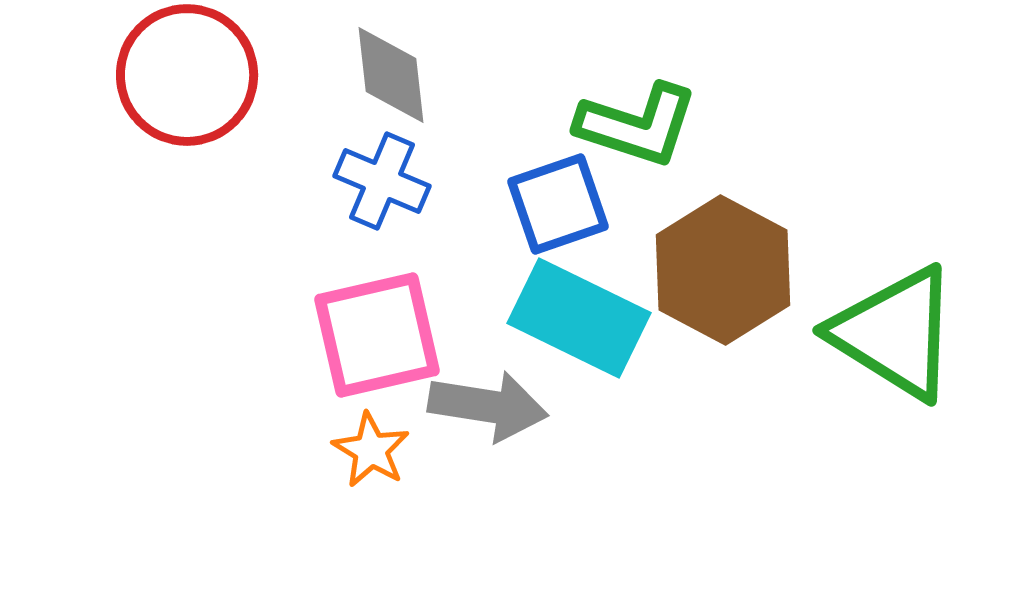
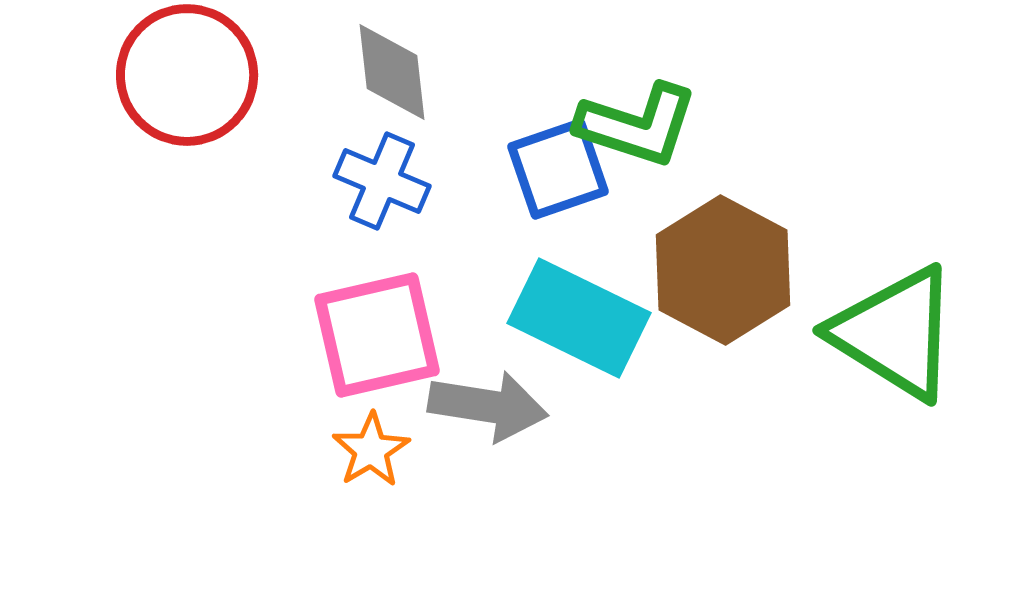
gray diamond: moved 1 px right, 3 px up
blue square: moved 35 px up
orange star: rotated 10 degrees clockwise
